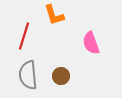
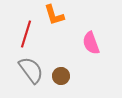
red line: moved 2 px right, 2 px up
gray semicircle: moved 3 px right, 5 px up; rotated 148 degrees clockwise
